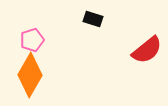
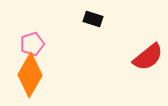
pink pentagon: moved 4 px down
red semicircle: moved 1 px right, 7 px down
